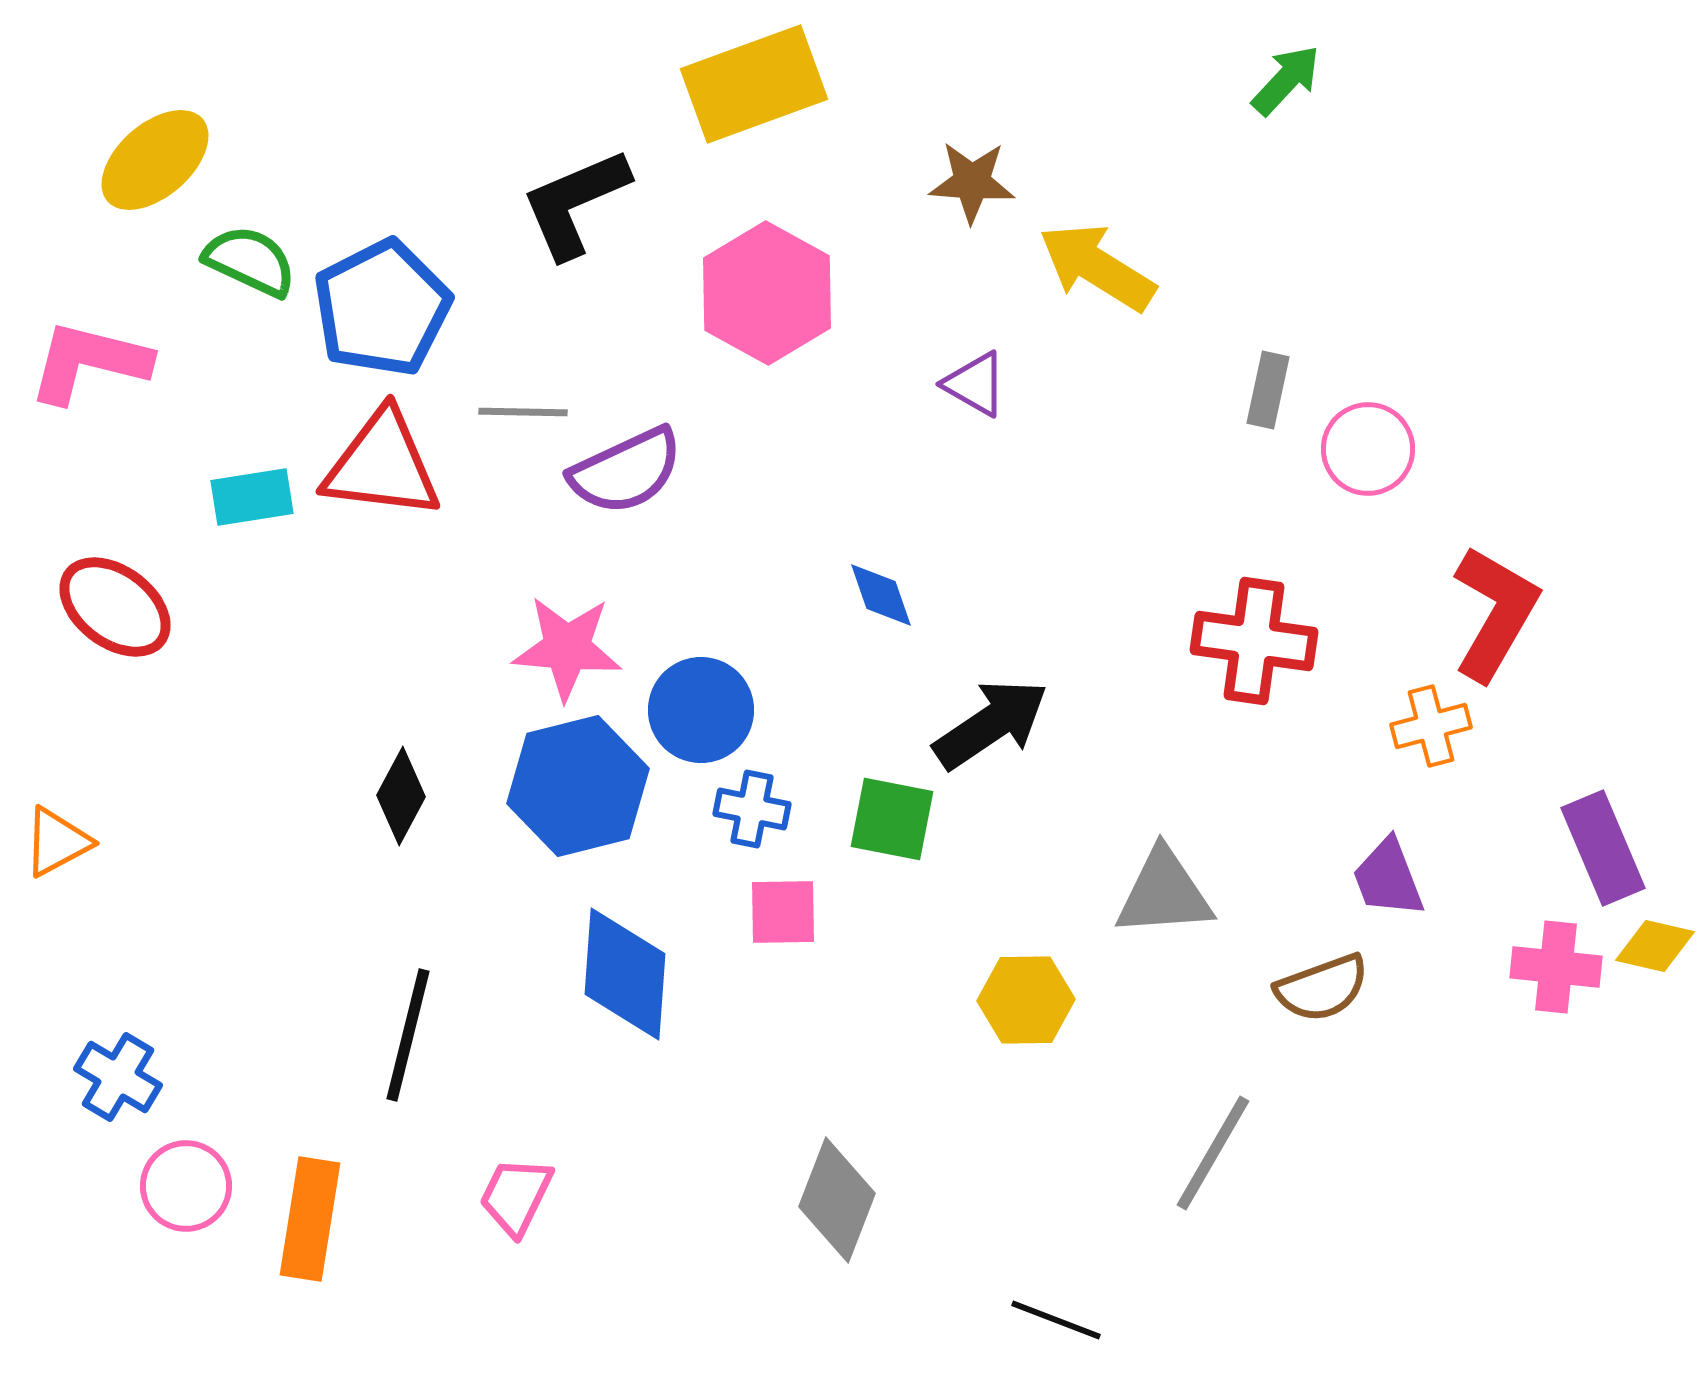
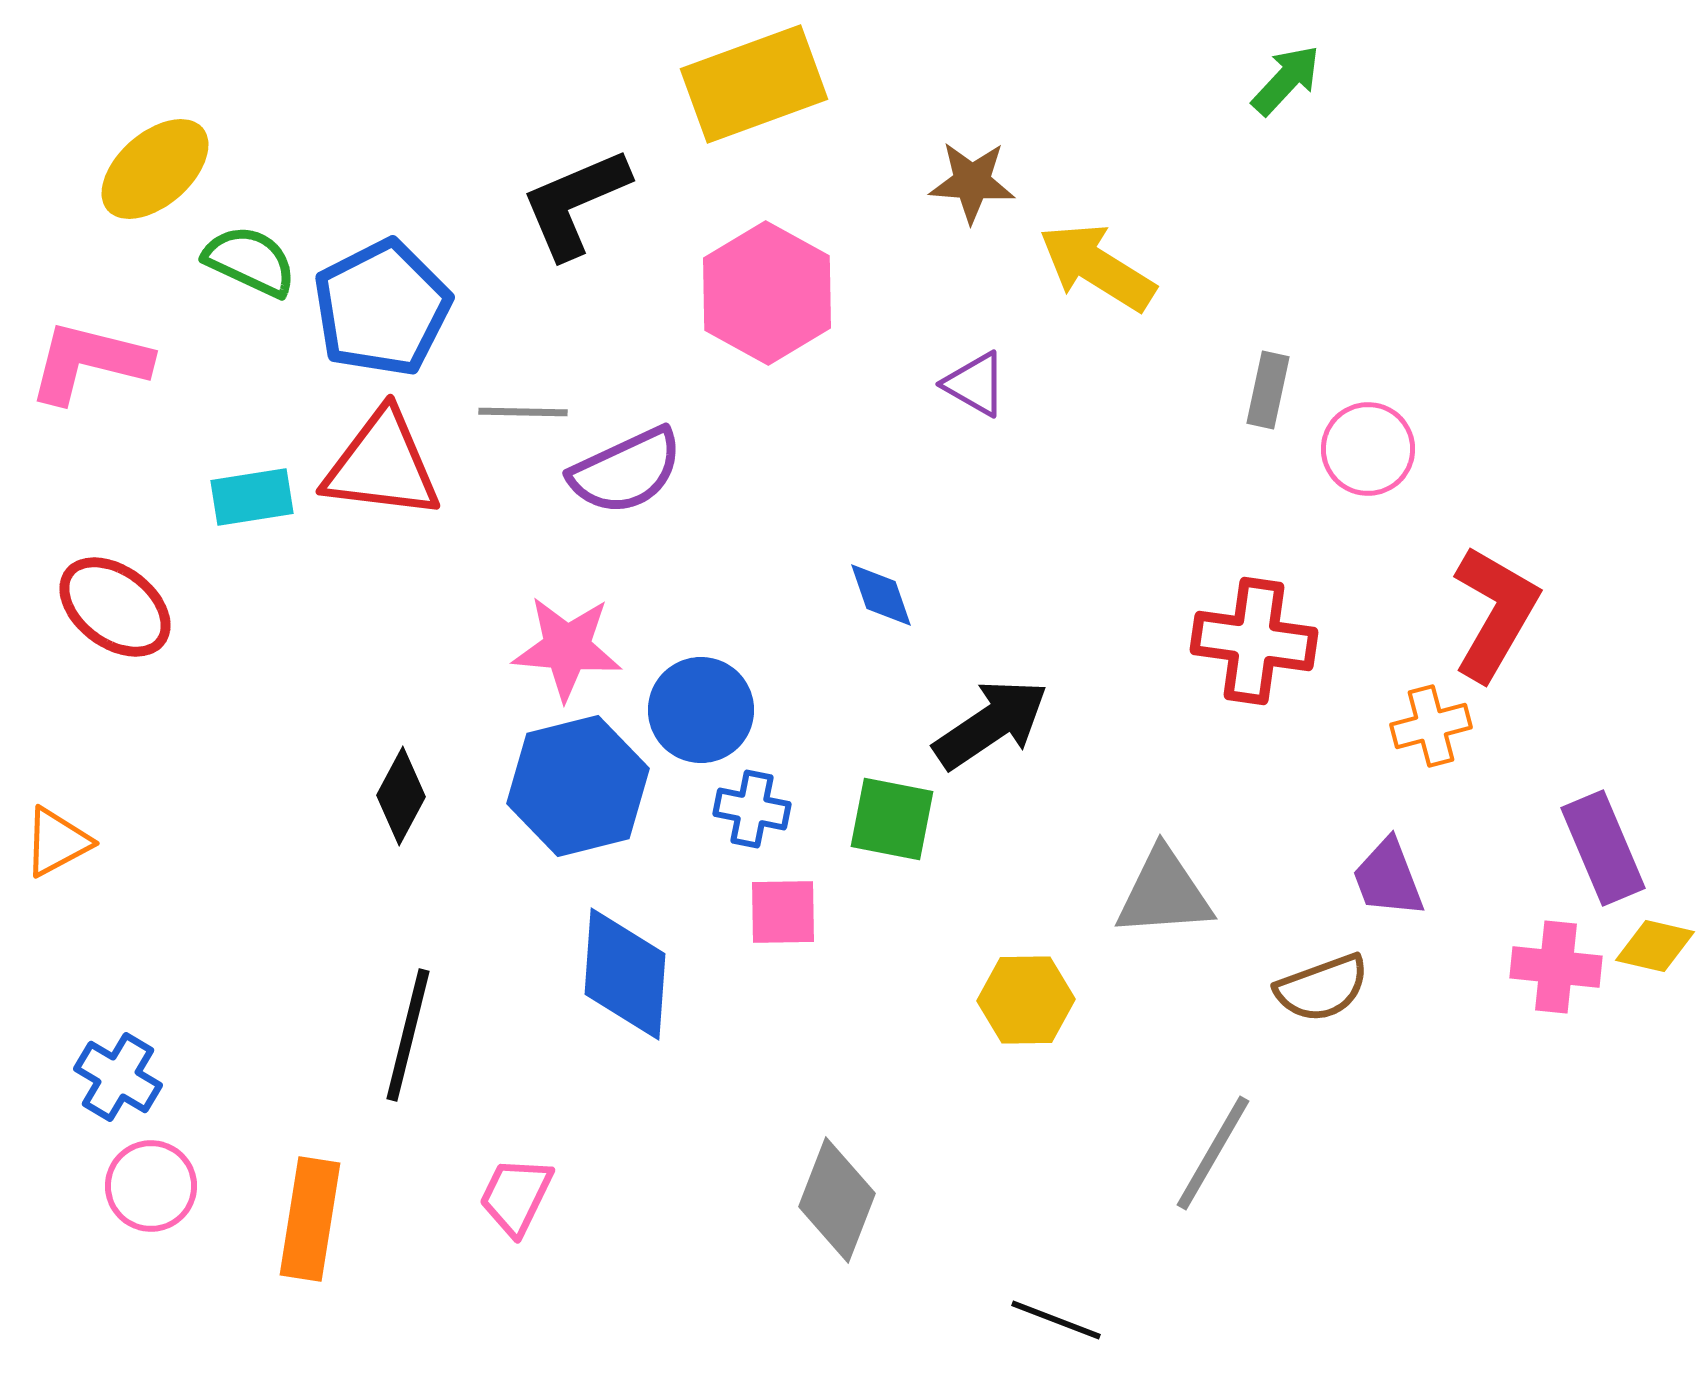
yellow ellipse at (155, 160): moved 9 px down
pink circle at (186, 1186): moved 35 px left
